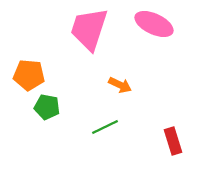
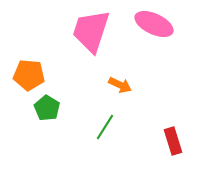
pink trapezoid: moved 2 px right, 2 px down
green pentagon: moved 1 px down; rotated 20 degrees clockwise
green line: rotated 32 degrees counterclockwise
